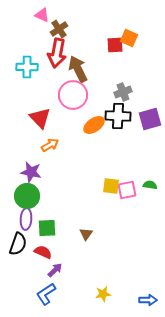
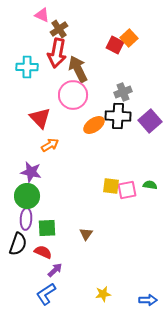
orange square: rotated 24 degrees clockwise
red square: rotated 30 degrees clockwise
purple square: moved 2 px down; rotated 25 degrees counterclockwise
